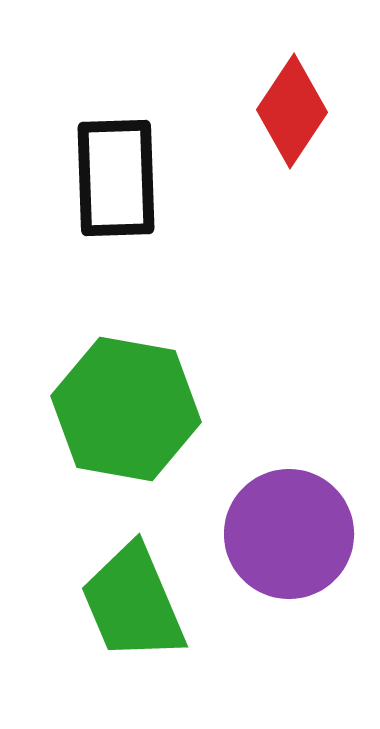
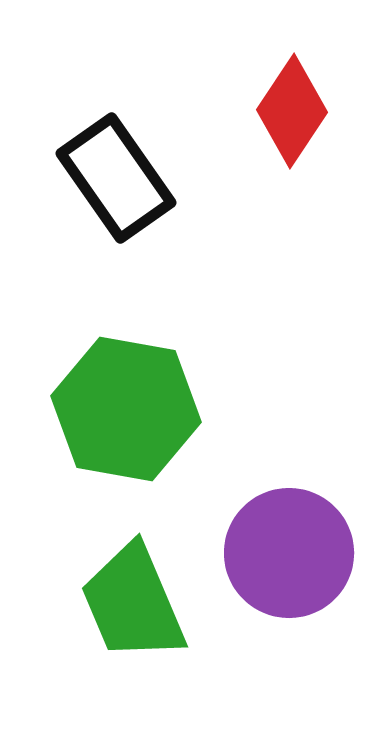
black rectangle: rotated 33 degrees counterclockwise
purple circle: moved 19 px down
